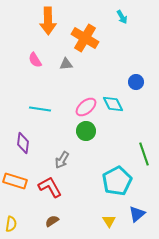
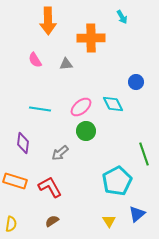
orange cross: moved 6 px right; rotated 32 degrees counterclockwise
pink ellipse: moved 5 px left
gray arrow: moved 2 px left, 7 px up; rotated 18 degrees clockwise
